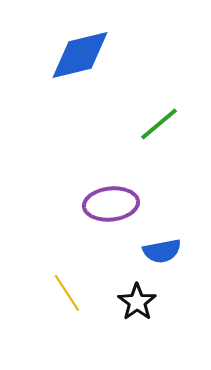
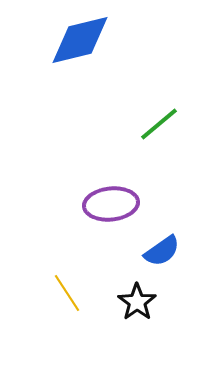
blue diamond: moved 15 px up
blue semicircle: rotated 24 degrees counterclockwise
